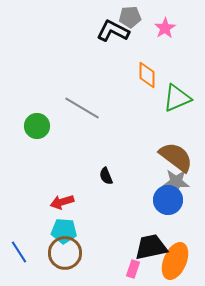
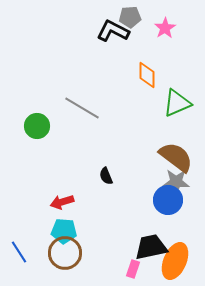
green triangle: moved 5 px down
